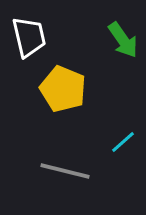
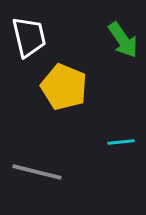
yellow pentagon: moved 1 px right, 2 px up
cyan line: moved 2 px left; rotated 36 degrees clockwise
gray line: moved 28 px left, 1 px down
